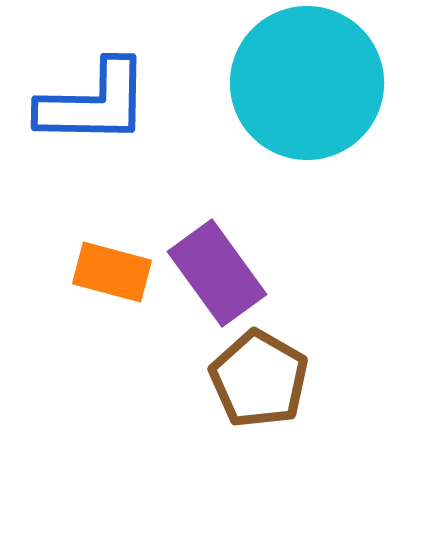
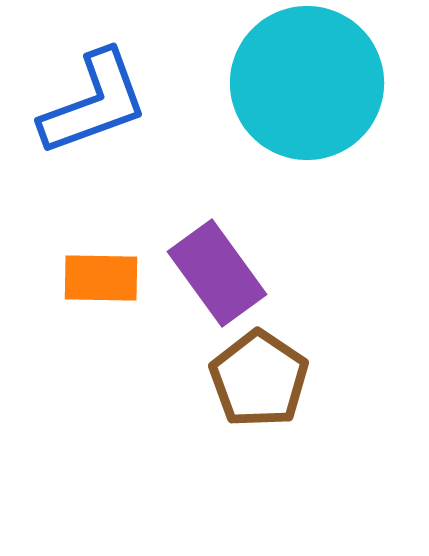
blue L-shape: rotated 21 degrees counterclockwise
orange rectangle: moved 11 px left, 6 px down; rotated 14 degrees counterclockwise
brown pentagon: rotated 4 degrees clockwise
